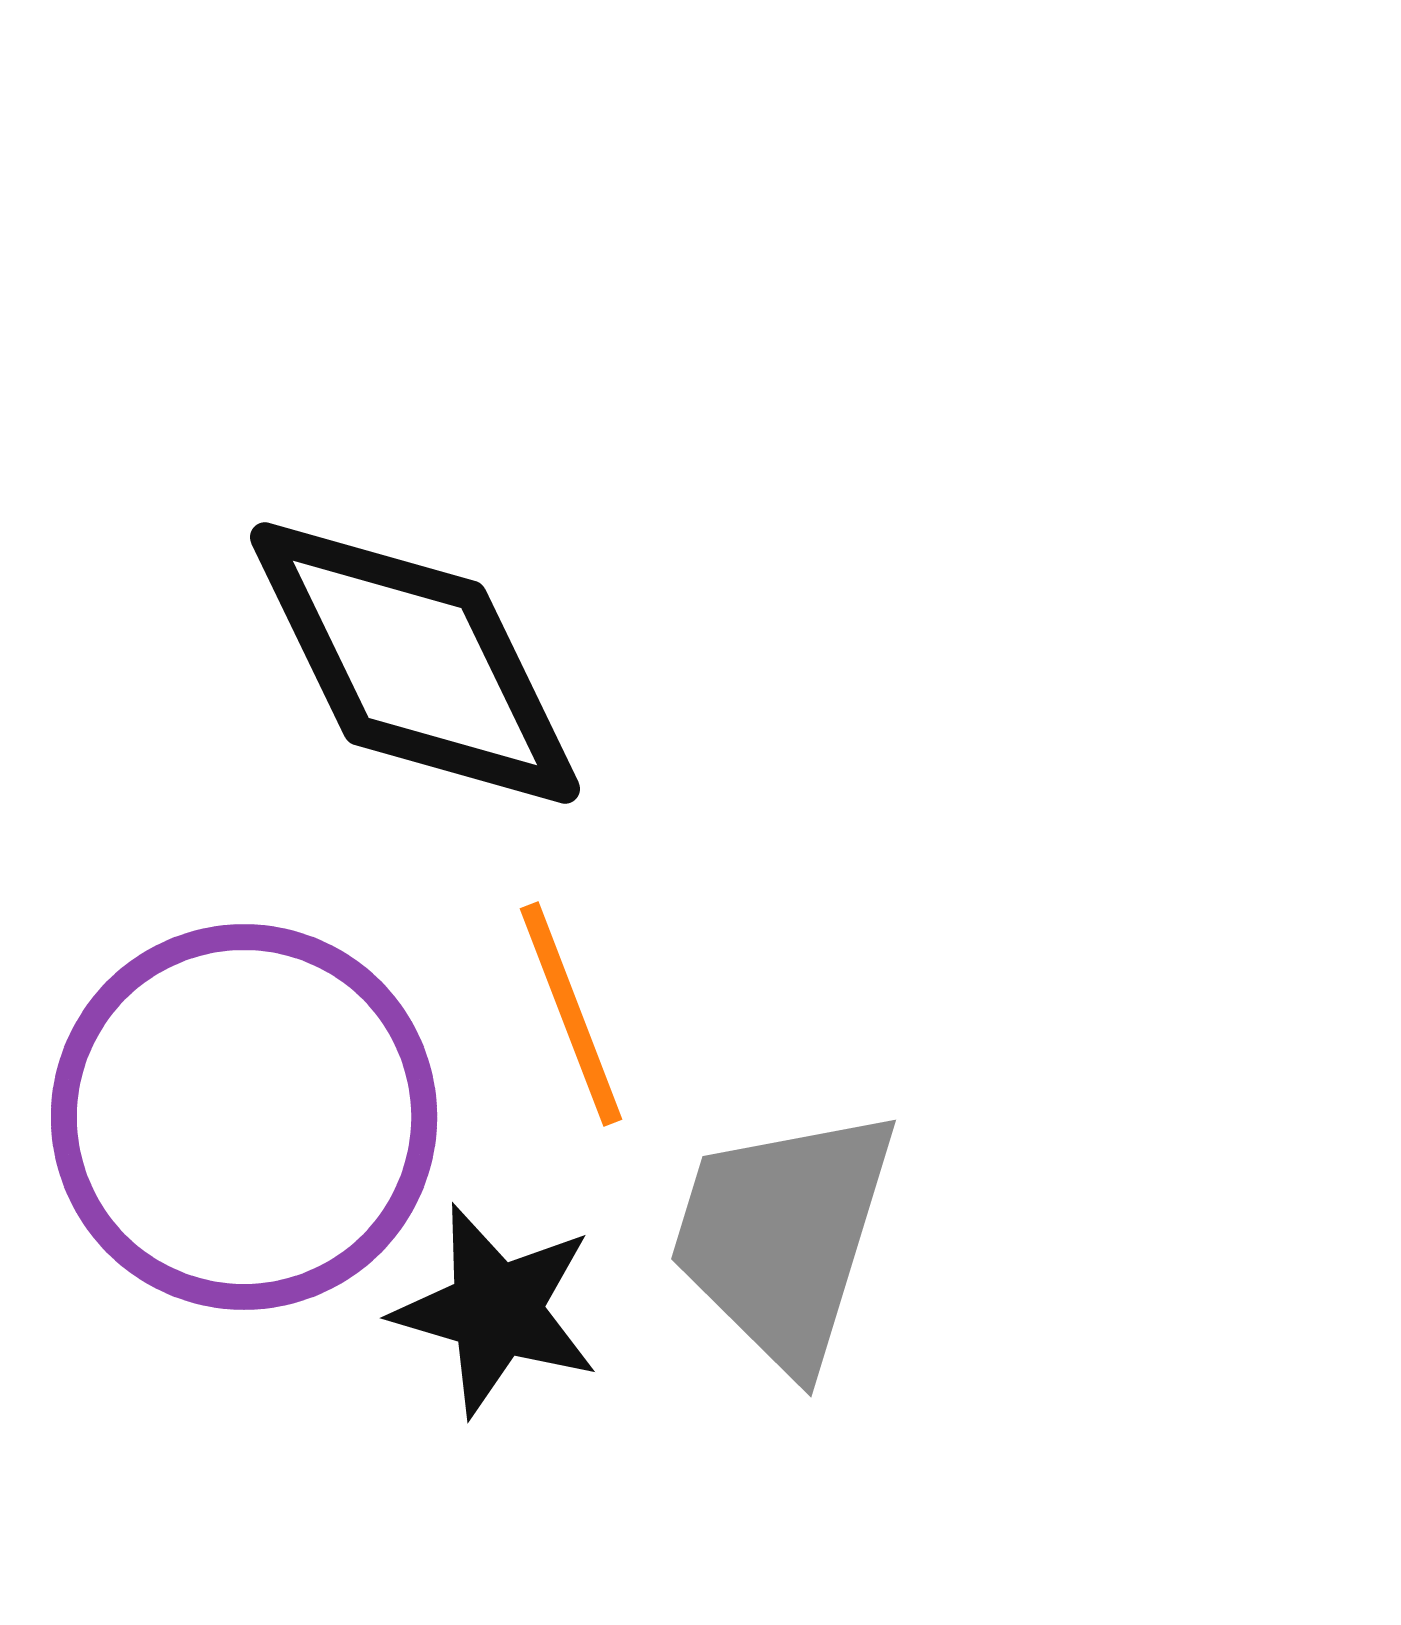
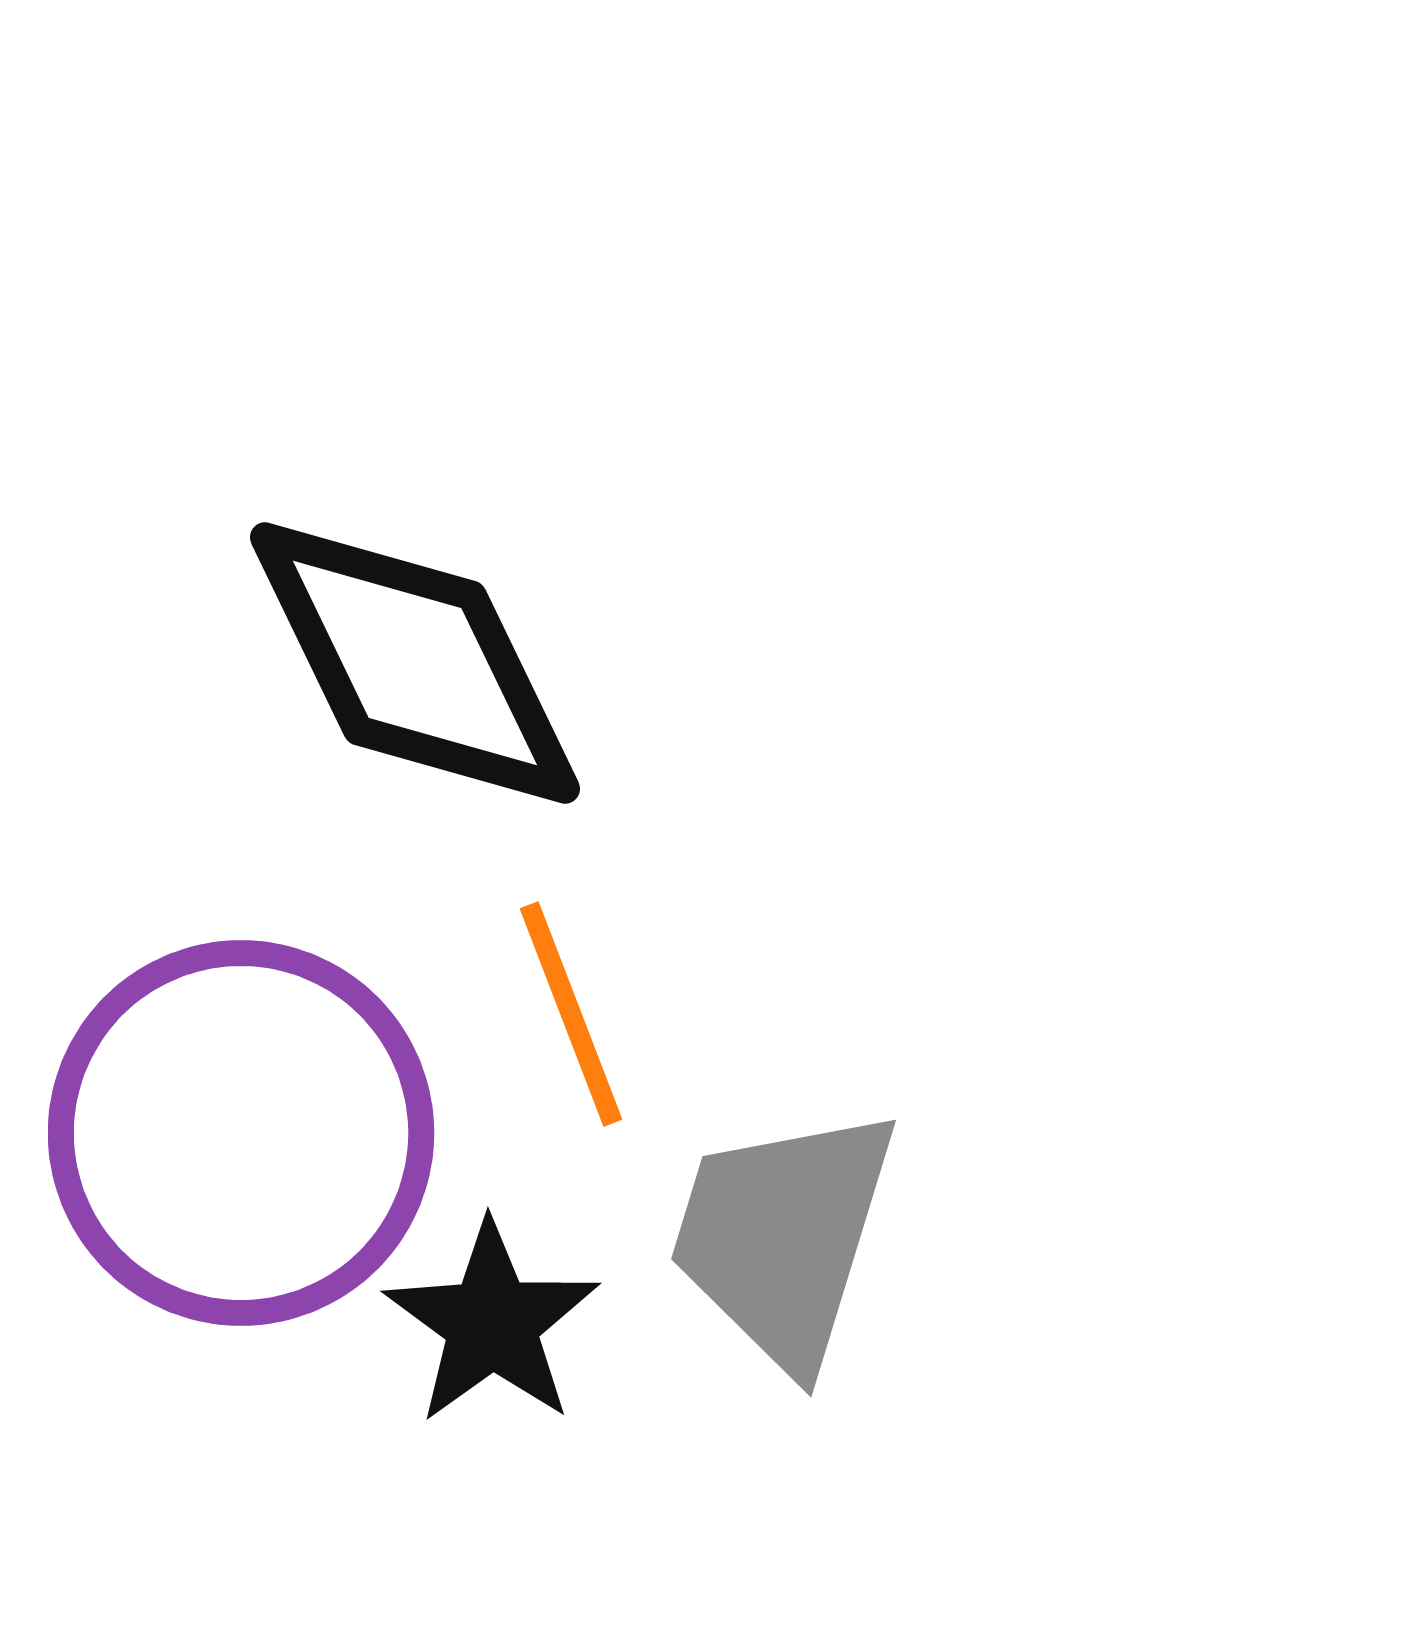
purple circle: moved 3 px left, 16 px down
black star: moved 4 px left, 13 px down; rotated 20 degrees clockwise
